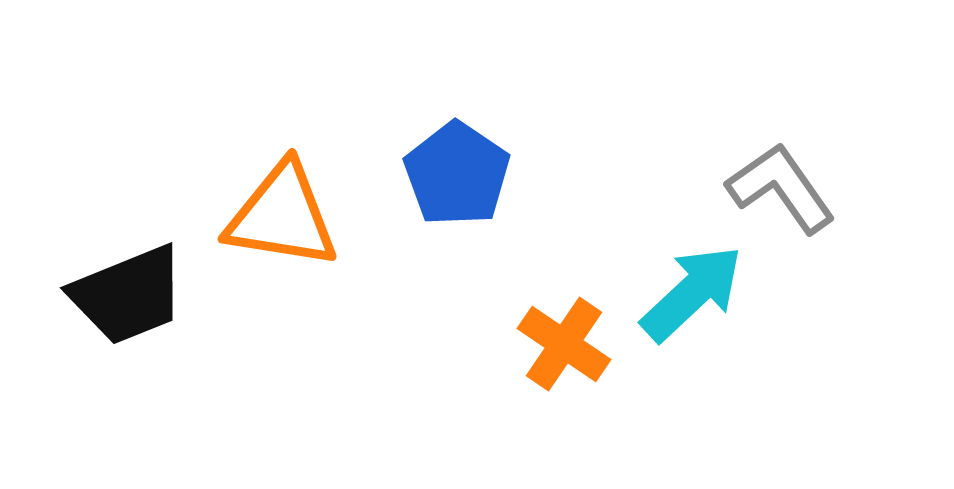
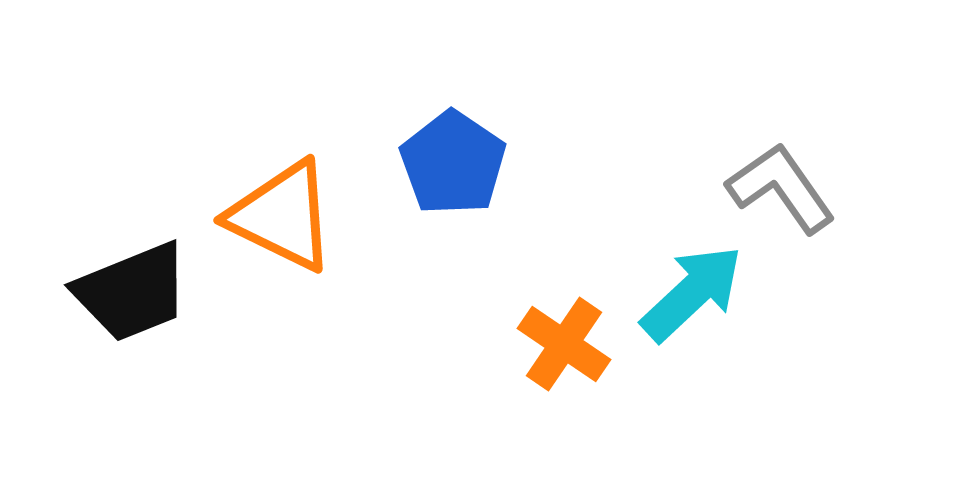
blue pentagon: moved 4 px left, 11 px up
orange triangle: rotated 17 degrees clockwise
black trapezoid: moved 4 px right, 3 px up
